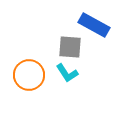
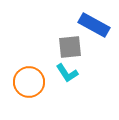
gray square: rotated 10 degrees counterclockwise
orange circle: moved 7 px down
